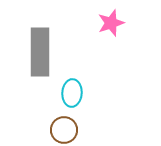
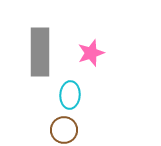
pink star: moved 20 px left, 30 px down
cyan ellipse: moved 2 px left, 2 px down
